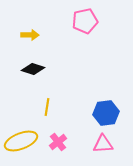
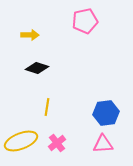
black diamond: moved 4 px right, 1 px up
pink cross: moved 1 px left, 1 px down
